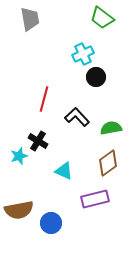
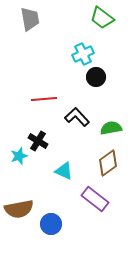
red line: rotated 70 degrees clockwise
purple rectangle: rotated 52 degrees clockwise
brown semicircle: moved 1 px up
blue circle: moved 1 px down
